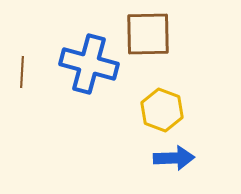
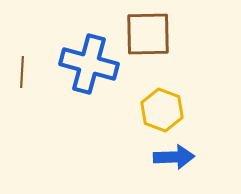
blue arrow: moved 1 px up
